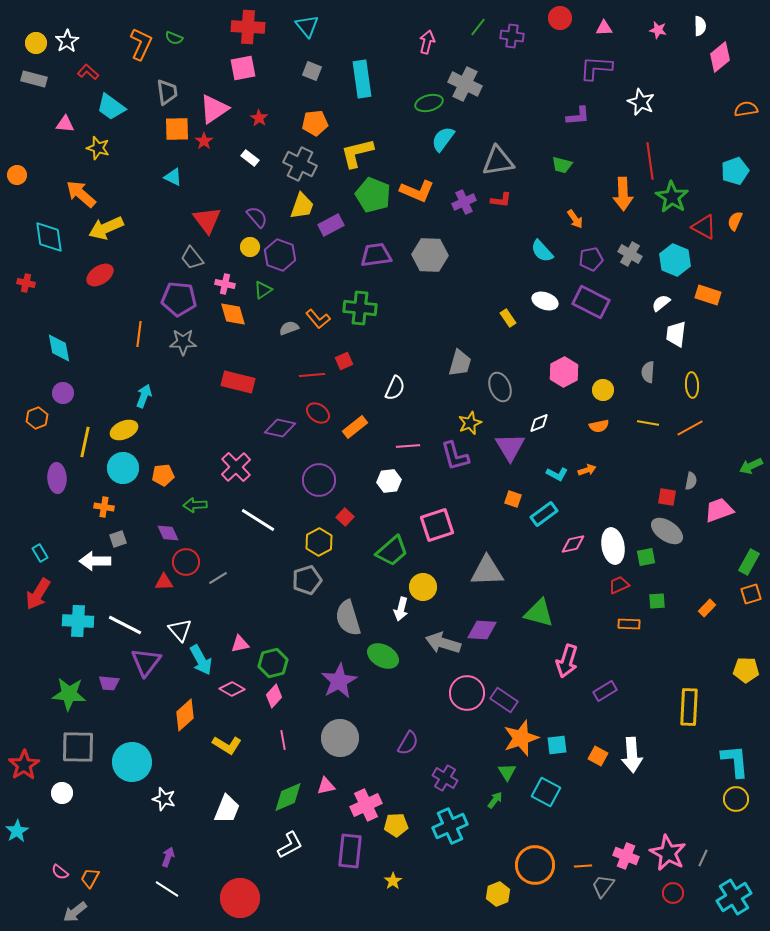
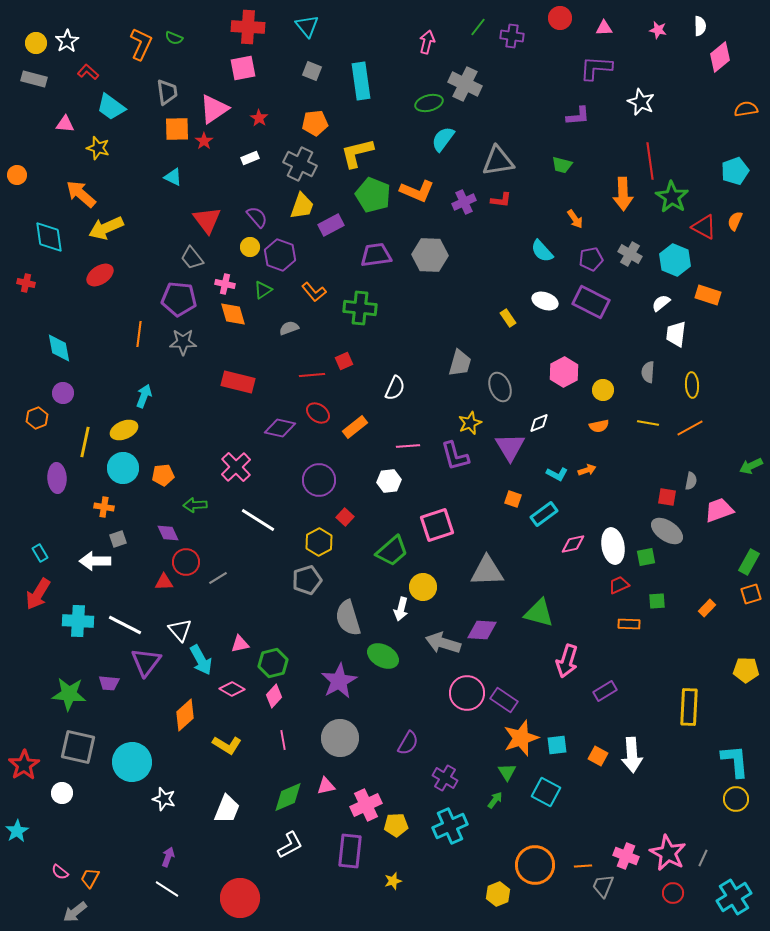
cyan rectangle at (362, 79): moved 1 px left, 2 px down
white rectangle at (250, 158): rotated 60 degrees counterclockwise
orange L-shape at (318, 319): moved 4 px left, 27 px up
gray square at (78, 747): rotated 12 degrees clockwise
yellow star at (393, 881): rotated 18 degrees clockwise
gray trapezoid at (603, 886): rotated 15 degrees counterclockwise
